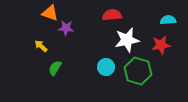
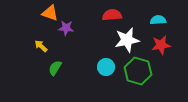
cyan semicircle: moved 10 px left
